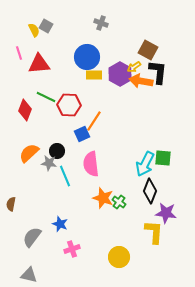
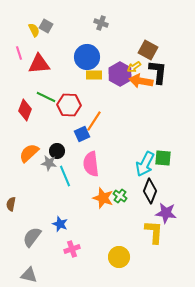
green cross: moved 1 px right, 6 px up
